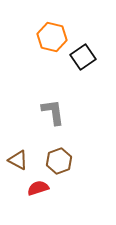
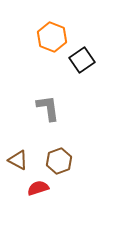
orange hexagon: rotated 8 degrees clockwise
black square: moved 1 px left, 3 px down
gray L-shape: moved 5 px left, 4 px up
